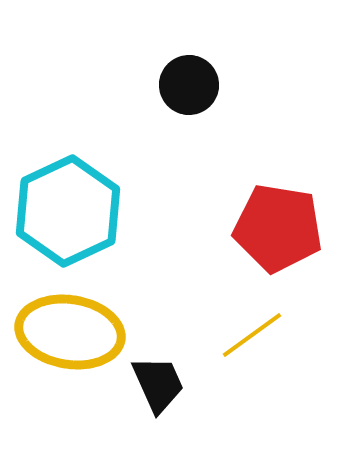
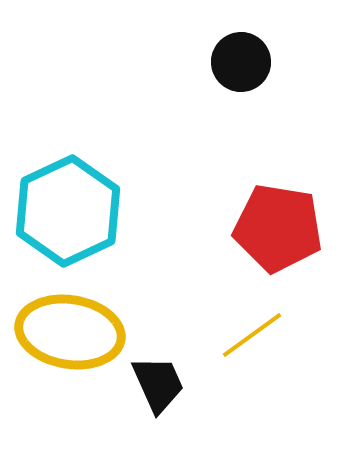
black circle: moved 52 px right, 23 px up
